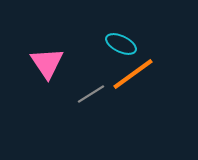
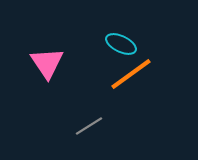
orange line: moved 2 px left
gray line: moved 2 px left, 32 px down
